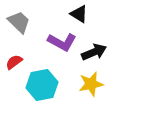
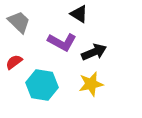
cyan hexagon: rotated 20 degrees clockwise
